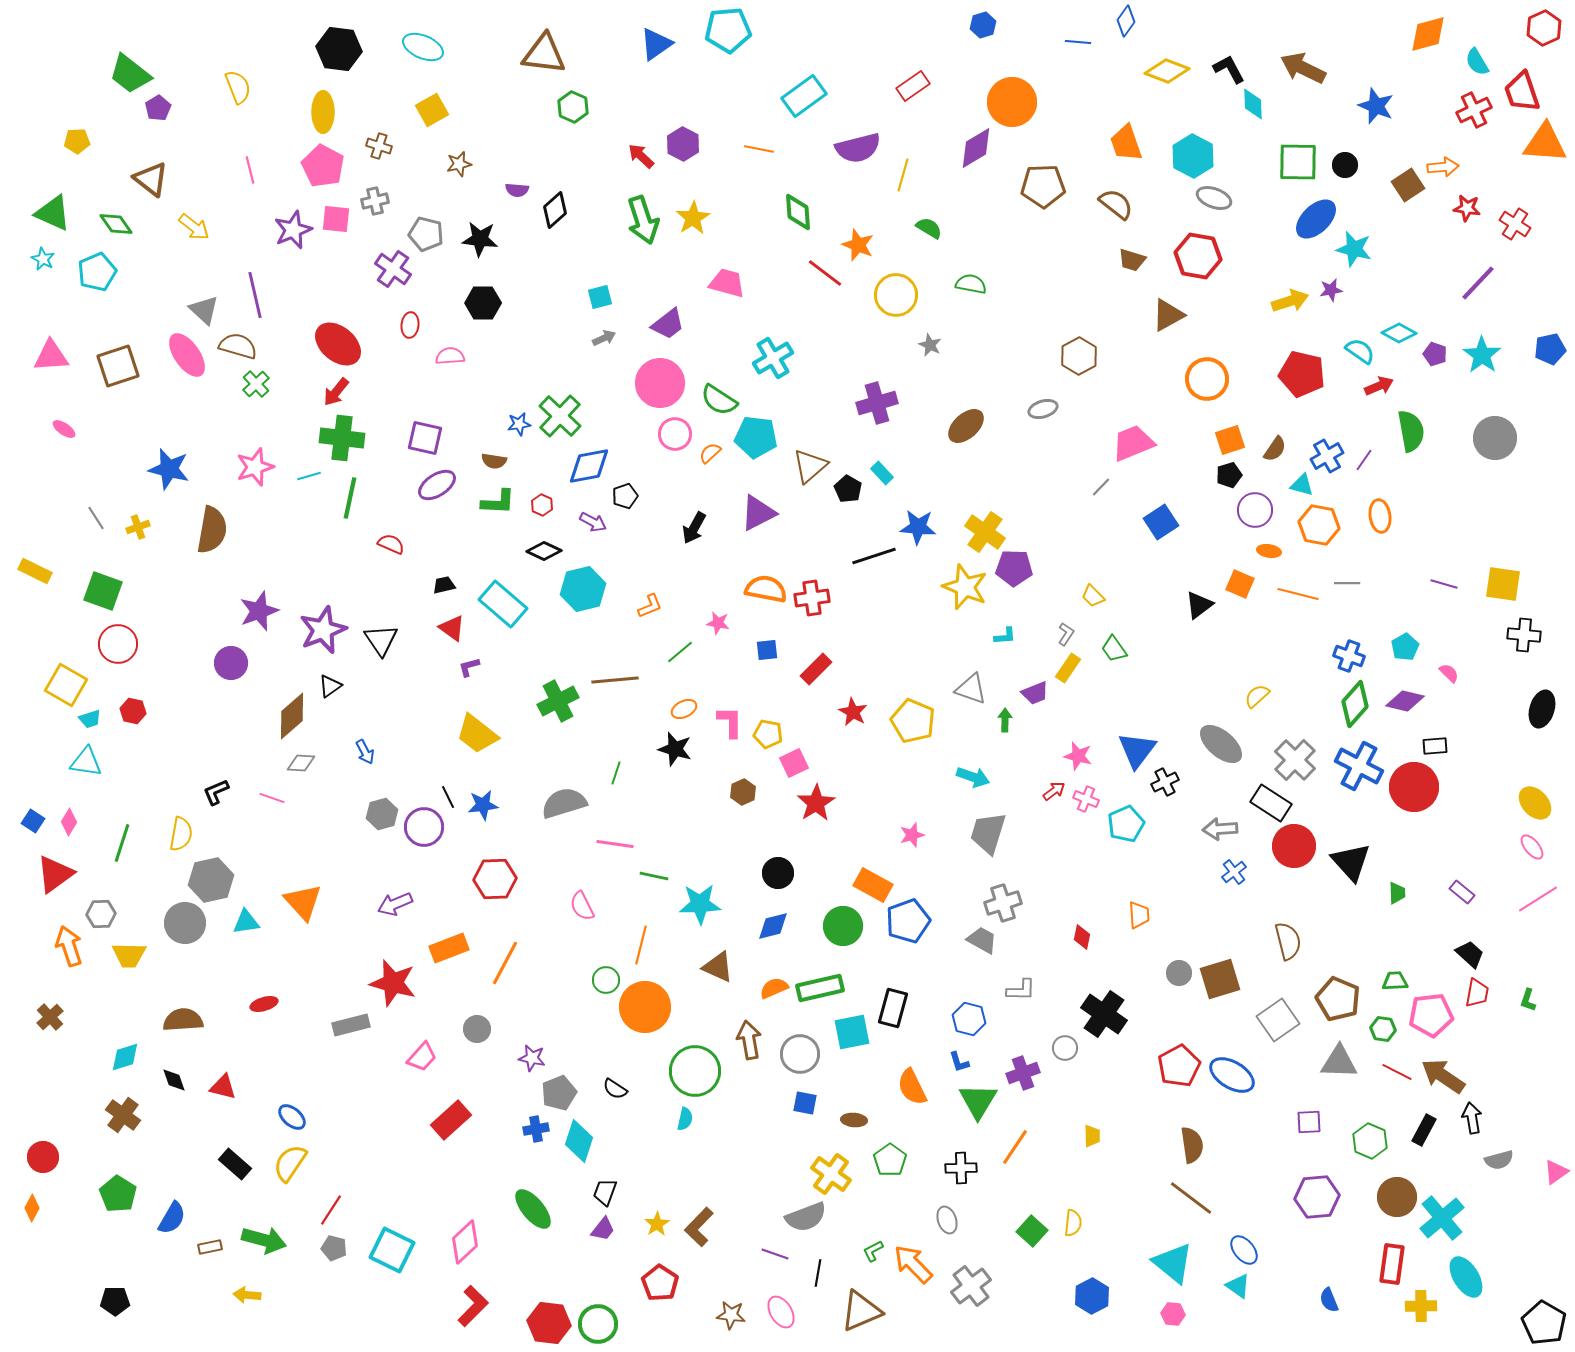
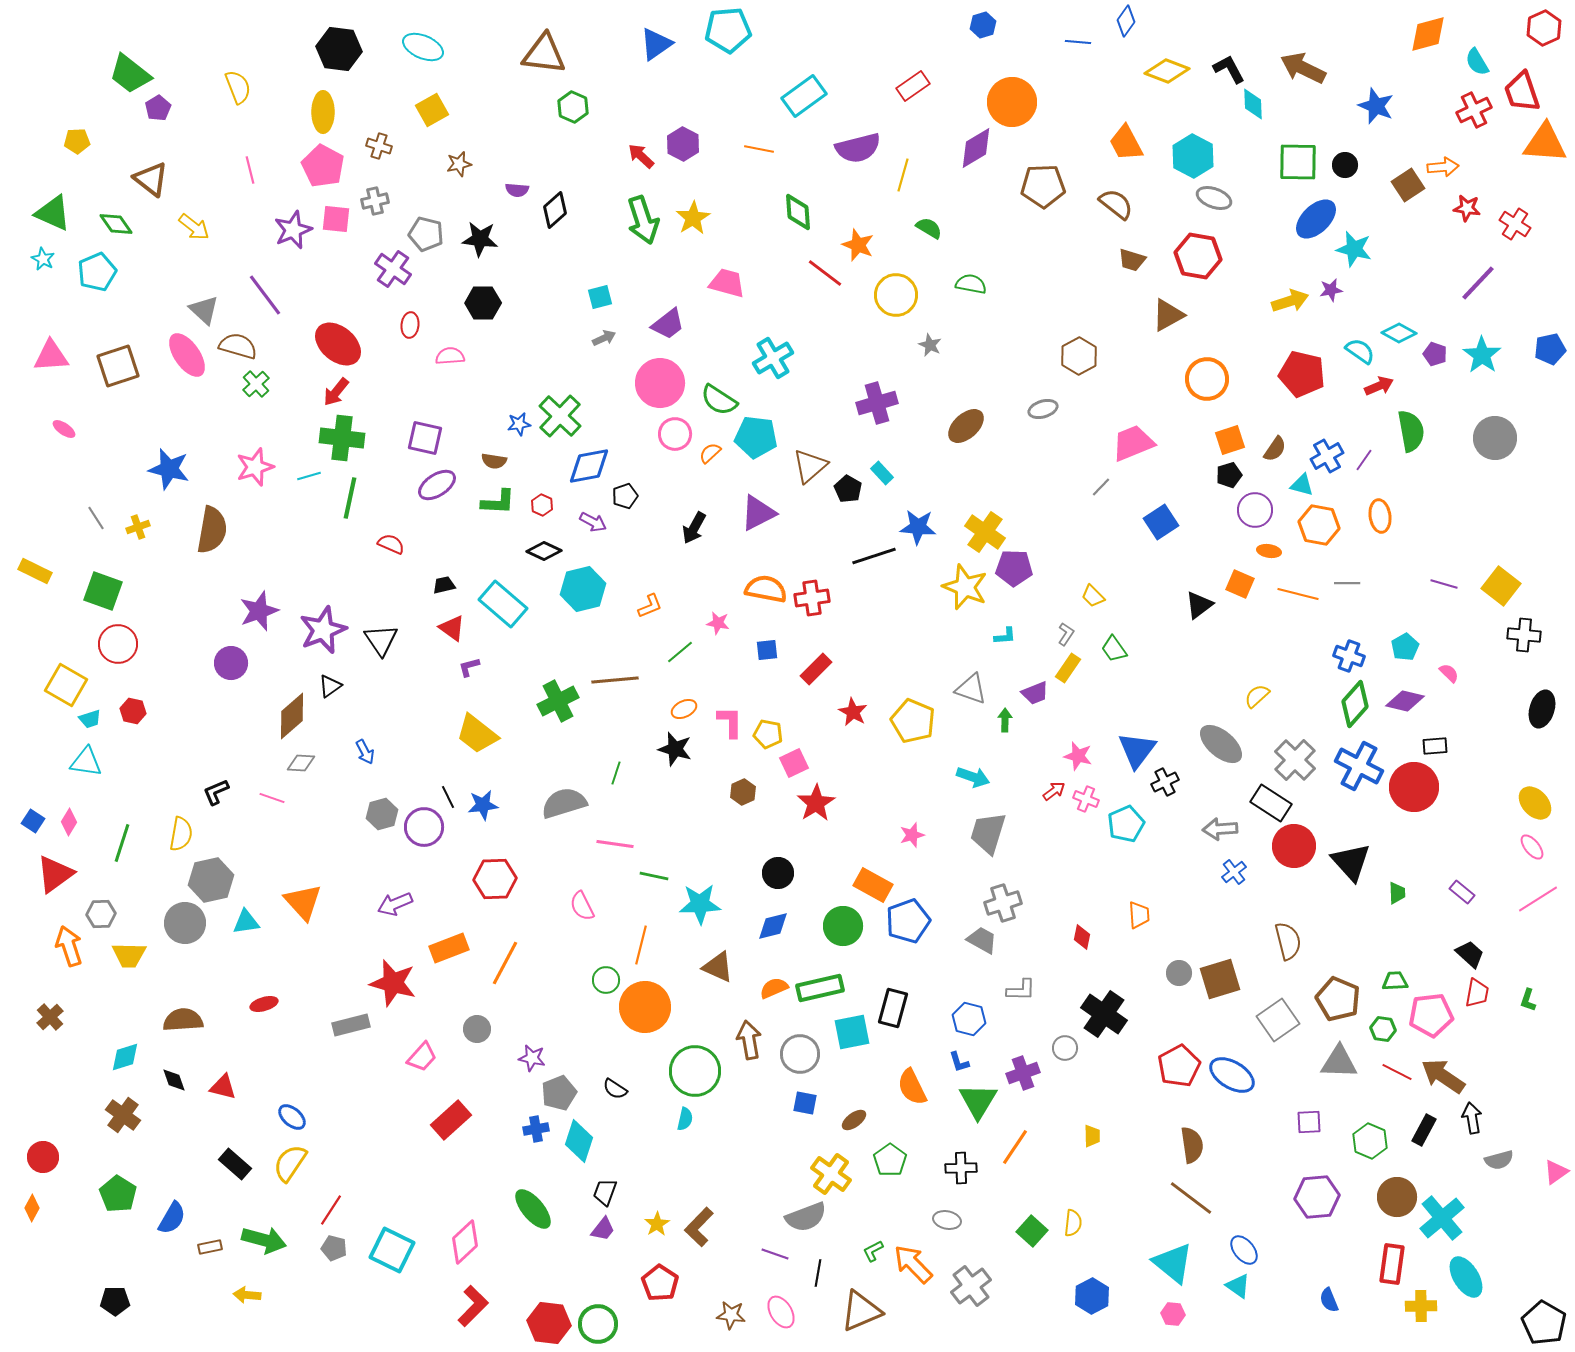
orange trapezoid at (1126, 143): rotated 9 degrees counterclockwise
purple line at (255, 295): moved 10 px right; rotated 24 degrees counterclockwise
yellow square at (1503, 584): moved 2 px left, 2 px down; rotated 30 degrees clockwise
brown ellipse at (854, 1120): rotated 40 degrees counterclockwise
gray ellipse at (947, 1220): rotated 60 degrees counterclockwise
